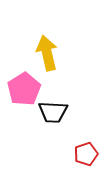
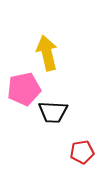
pink pentagon: rotated 20 degrees clockwise
red pentagon: moved 4 px left, 2 px up; rotated 10 degrees clockwise
